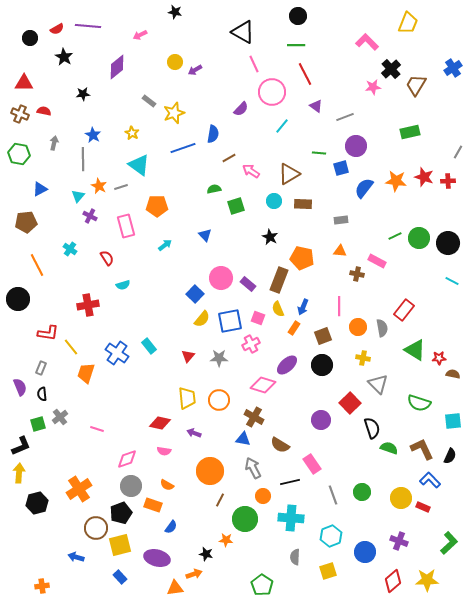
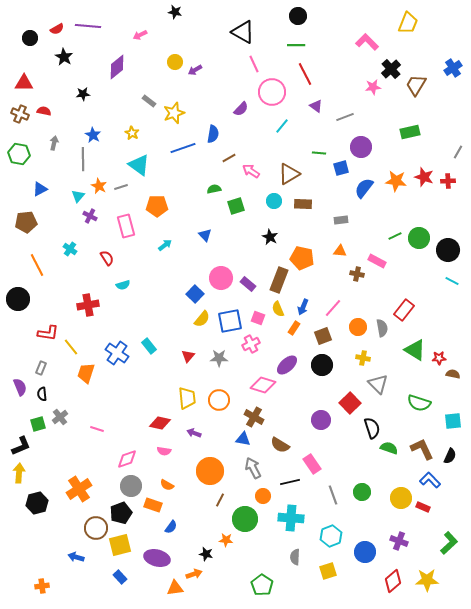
purple circle at (356, 146): moved 5 px right, 1 px down
black circle at (448, 243): moved 7 px down
pink line at (339, 306): moved 6 px left, 2 px down; rotated 42 degrees clockwise
